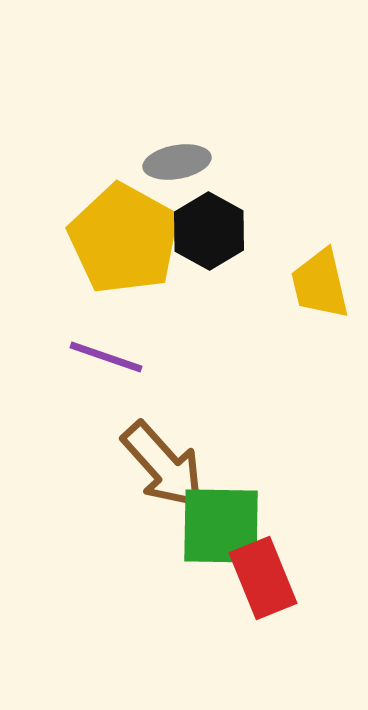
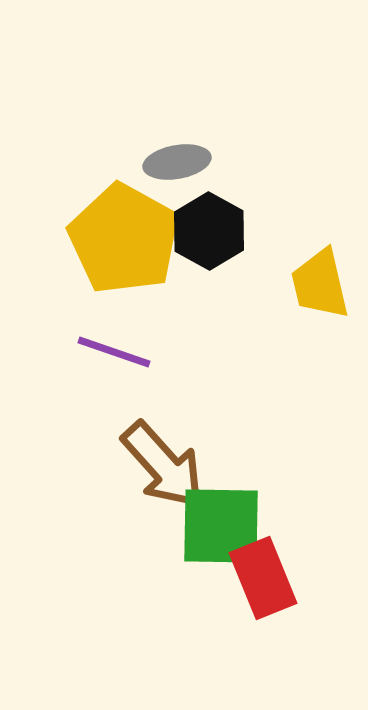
purple line: moved 8 px right, 5 px up
